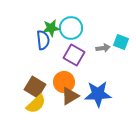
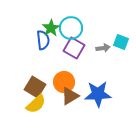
green star: rotated 24 degrees counterclockwise
purple square: moved 7 px up
